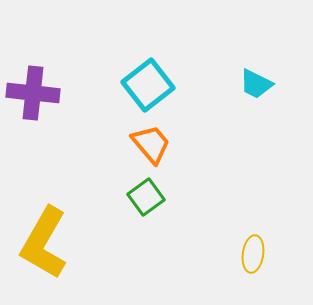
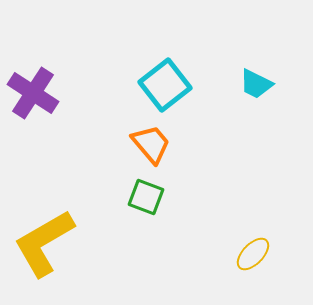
cyan square: moved 17 px right
purple cross: rotated 27 degrees clockwise
green square: rotated 33 degrees counterclockwise
yellow L-shape: rotated 30 degrees clockwise
yellow ellipse: rotated 36 degrees clockwise
